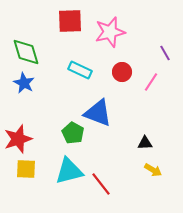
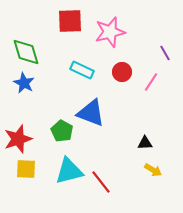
cyan rectangle: moved 2 px right
blue triangle: moved 7 px left
green pentagon: moved 11 px left, 2 px up
red line: moved 2 px up
